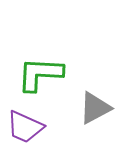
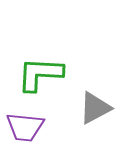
purple trapezoid: rotated 18 degrees counterclockwise
